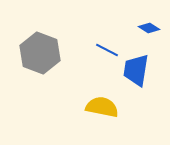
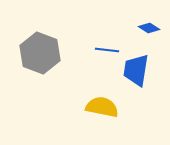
blue line: rotated 20 degrees counterclockwise
